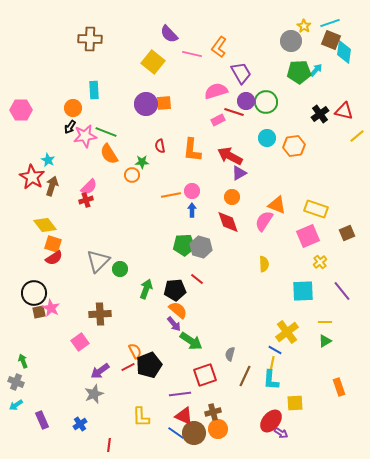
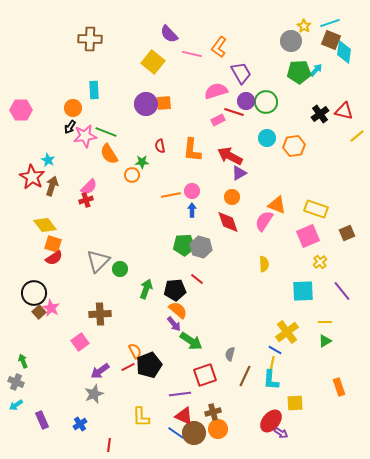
brown square at (39, 312): rotated 32 degrees counterclockwise
